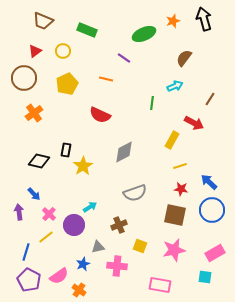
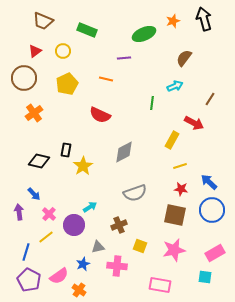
purple line at (124, 58): rotated 40 degrees counterclockwise
